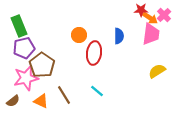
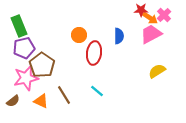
pink trapezoid: rotated 125 degrees counterclockwise
